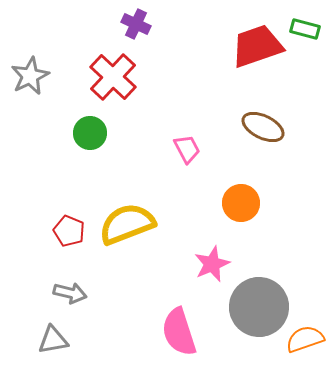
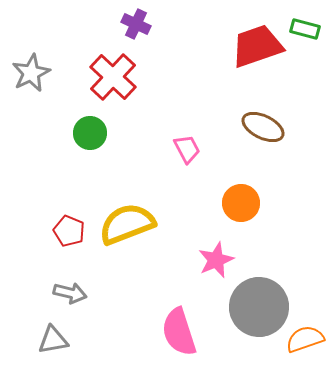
gray star: moved 1 px right, 3 px up
pink star: moved 4 px right, 4 px up
